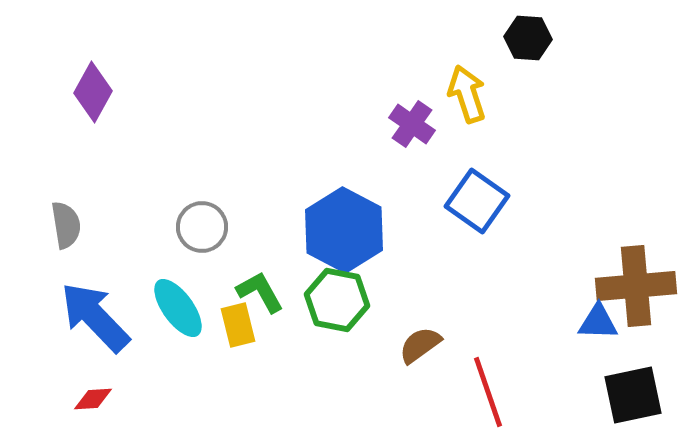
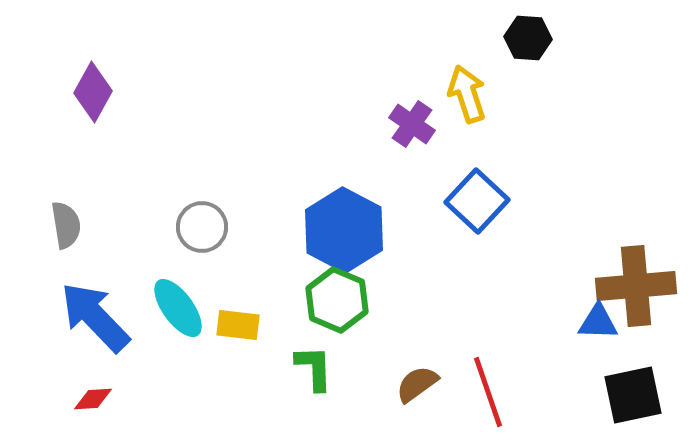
blue square: rotated 8 degrees clockwise
green L-shape: moved 54 px right, 76 px down; rotated 27 degrees clockwise
green hexagon: rotated 12 degrees clockwise
yellow rectangle: rotated 69 degrees counterclockwise
brown semicircle: moved 3 px left, 39 px down
